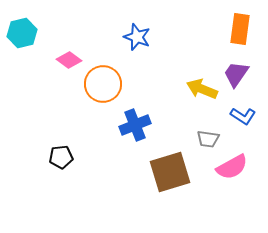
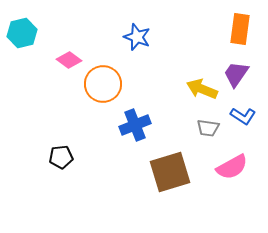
gray trapezoid: moved 11 px up
